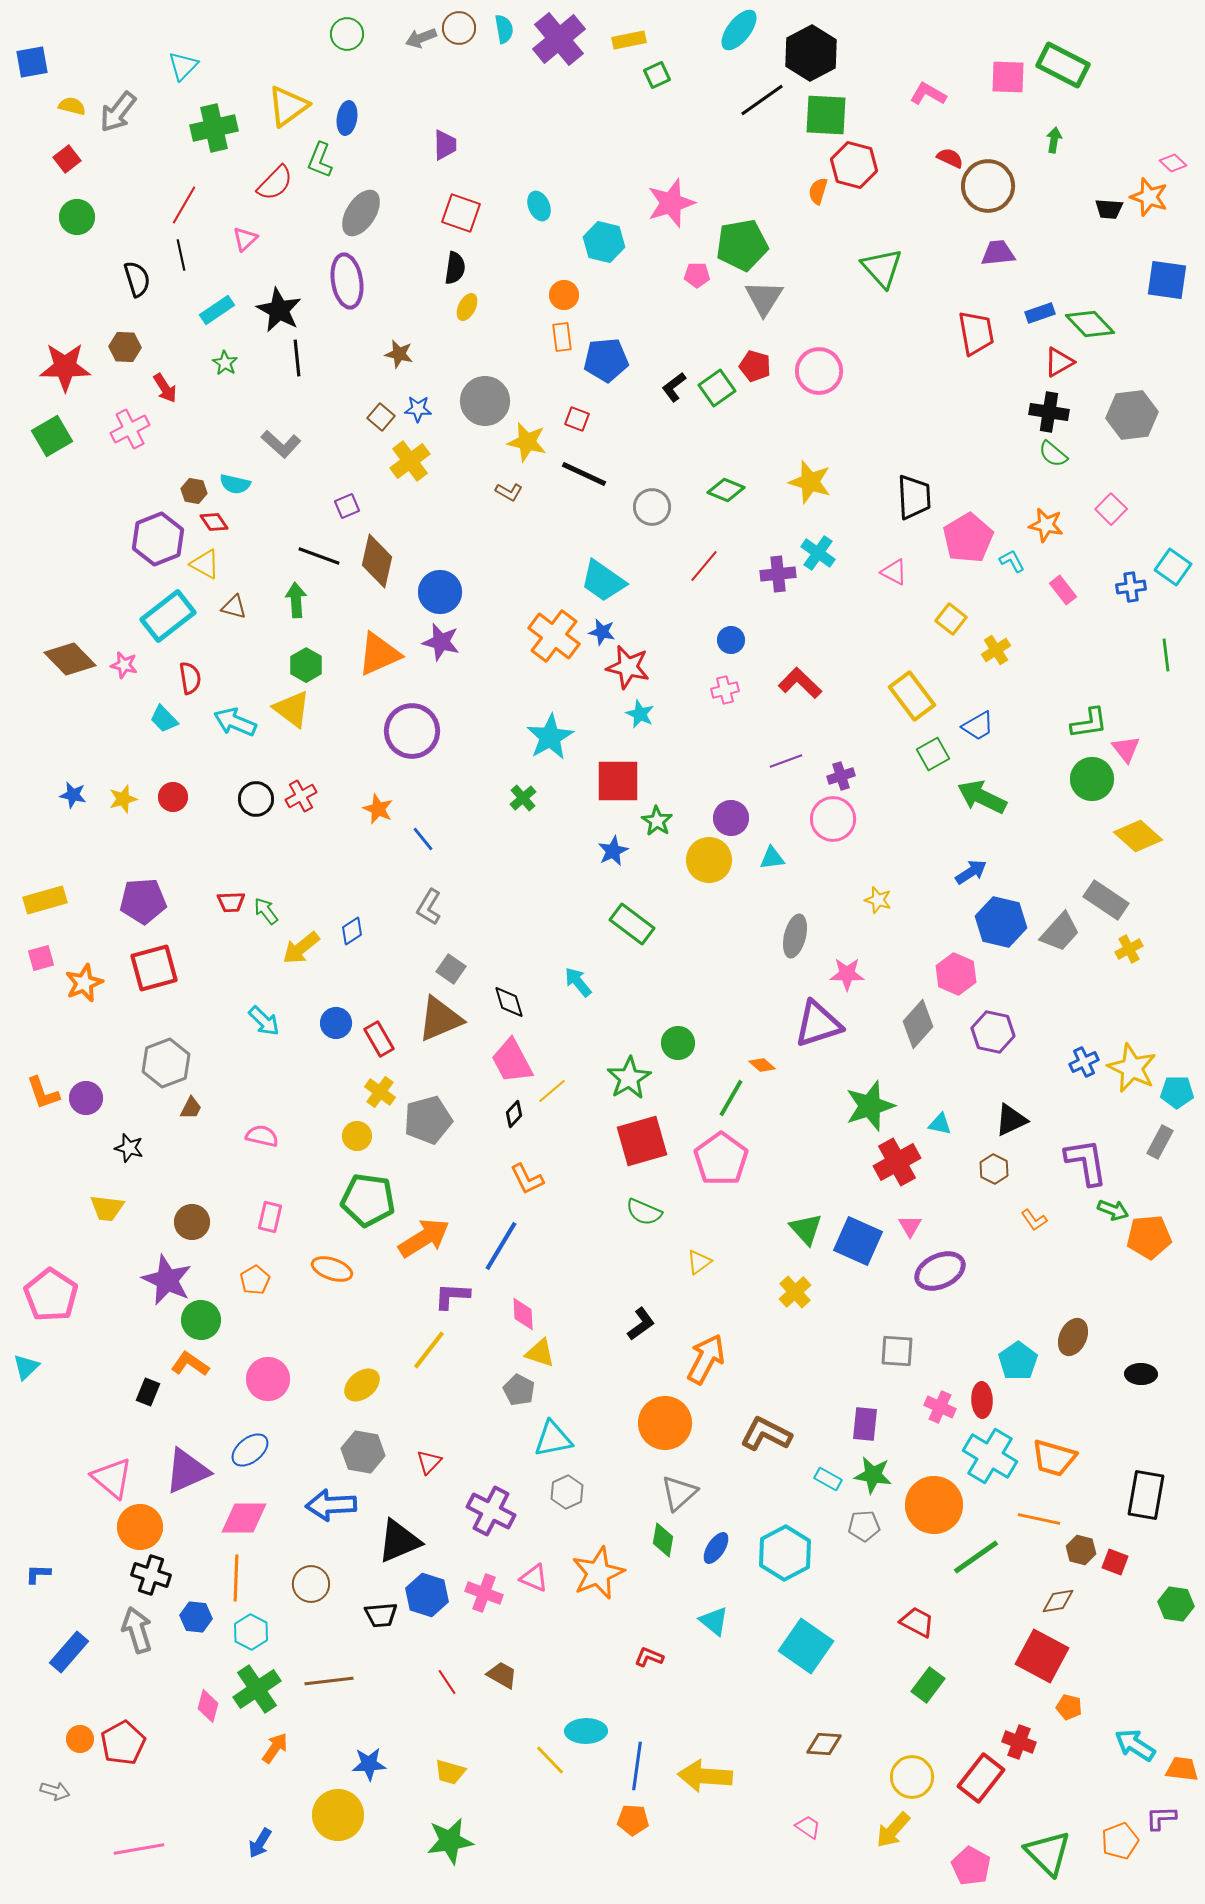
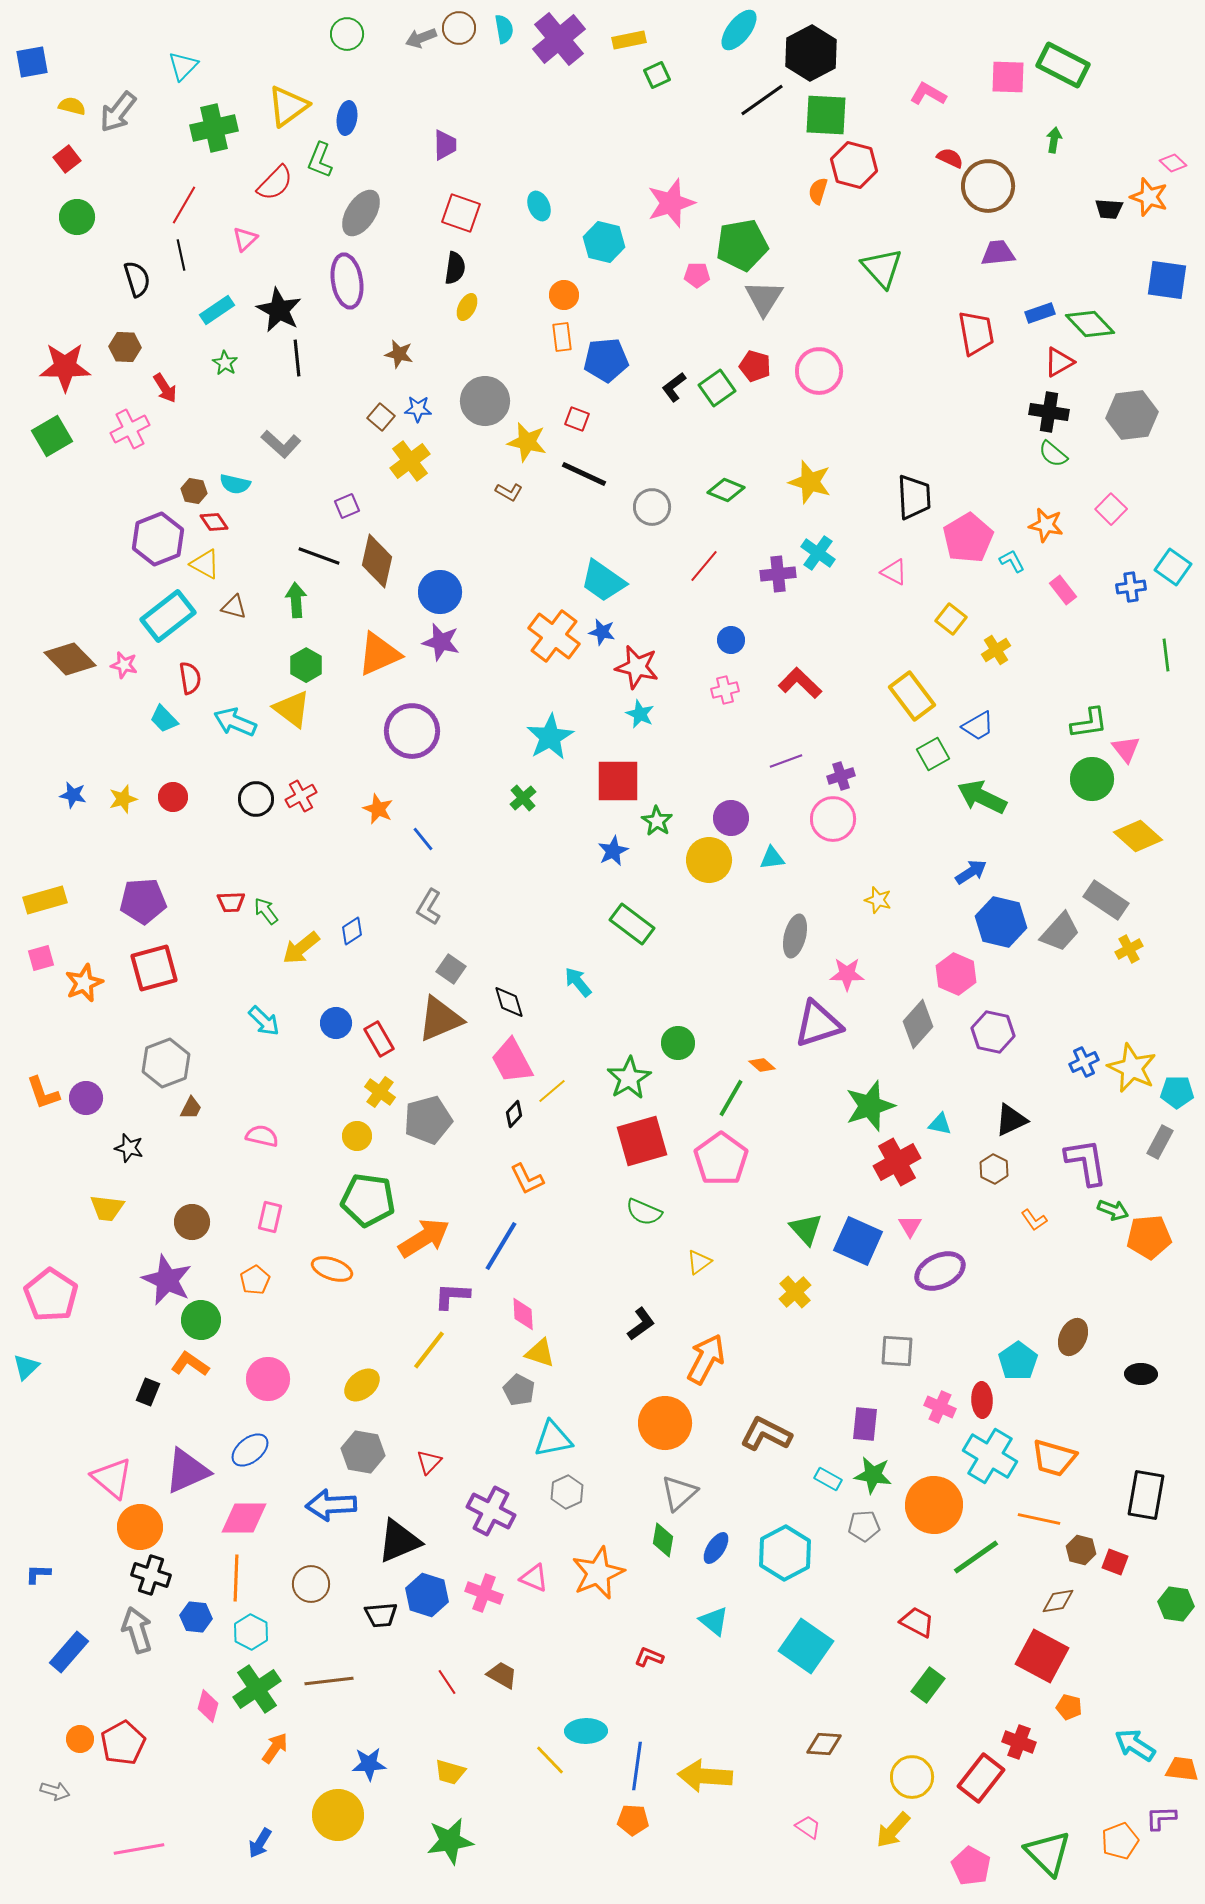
red star at (628, 667): moved 9 px right
